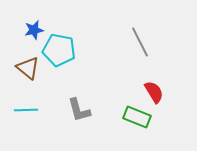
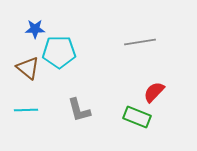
blue star: moved 1 px right, 1 px up; rotated 12 degrees clockwise
gray line: rotated 72 degrees counterclockwise
cyan pentagon: moved 2 px down; rotated 12 degrees counterclockwise
red semicircle: rotated 105 degrees counterclockwise
